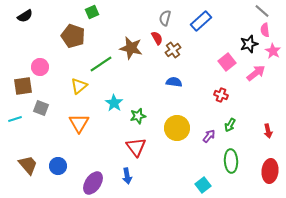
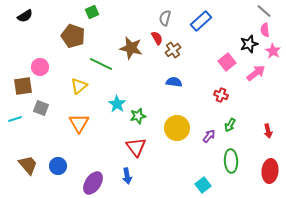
gray line: moved 2 px right
green line: rotated 60 degrees clockwise
cyan star: moved 3 px right, 1 px down
